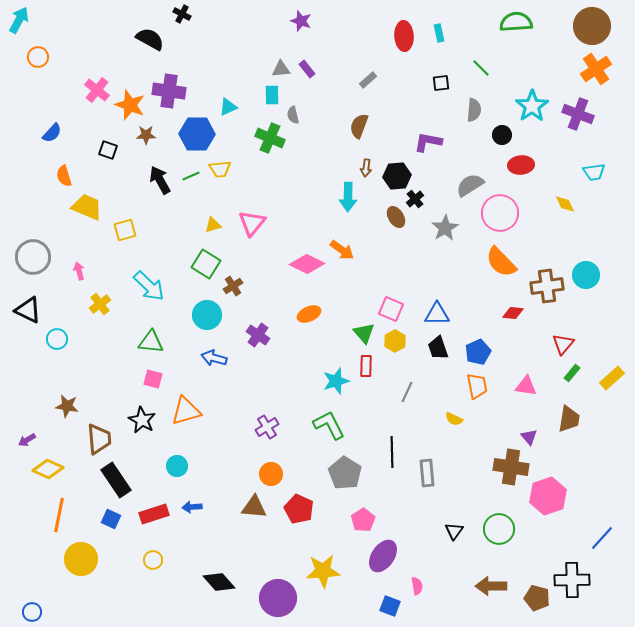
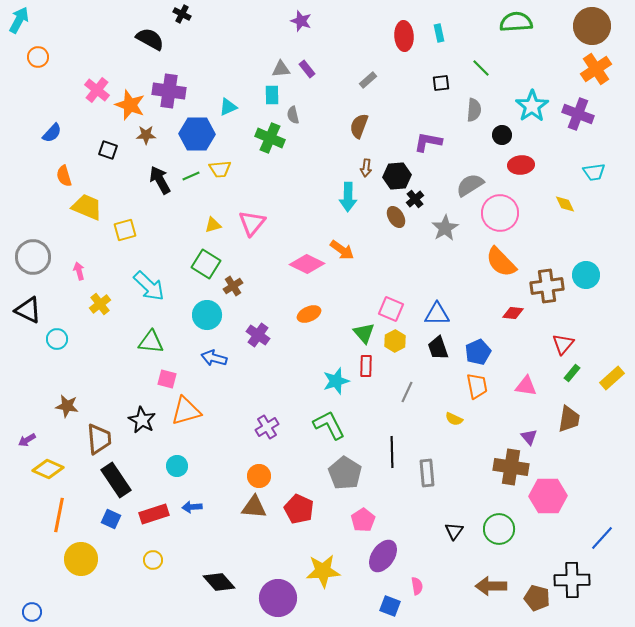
pink square at (153, 379): moved 14 px right
orange circle at (271, 474): moved 12 px left, 2 px down
pink hexagon at (548, 496): rotated 18 degrees clockwise
